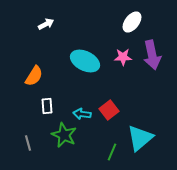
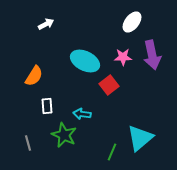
red square: moved 25 px up
